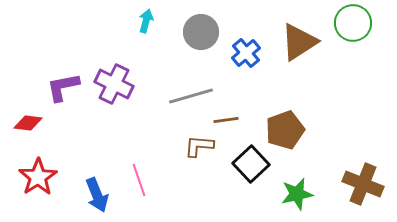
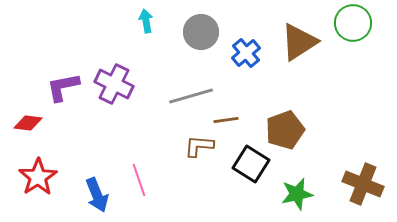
cyan arrow: rotated 25 degrees counterclockwise
black square: rotated 15 degrees counterclockwise
